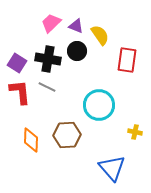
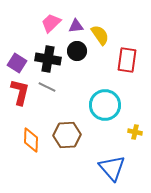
purple triangle: rotated 28 degrees counterclockwise
red L-shape: rotated 20 degrees clockwise
cyan circle: moved 6 px right
